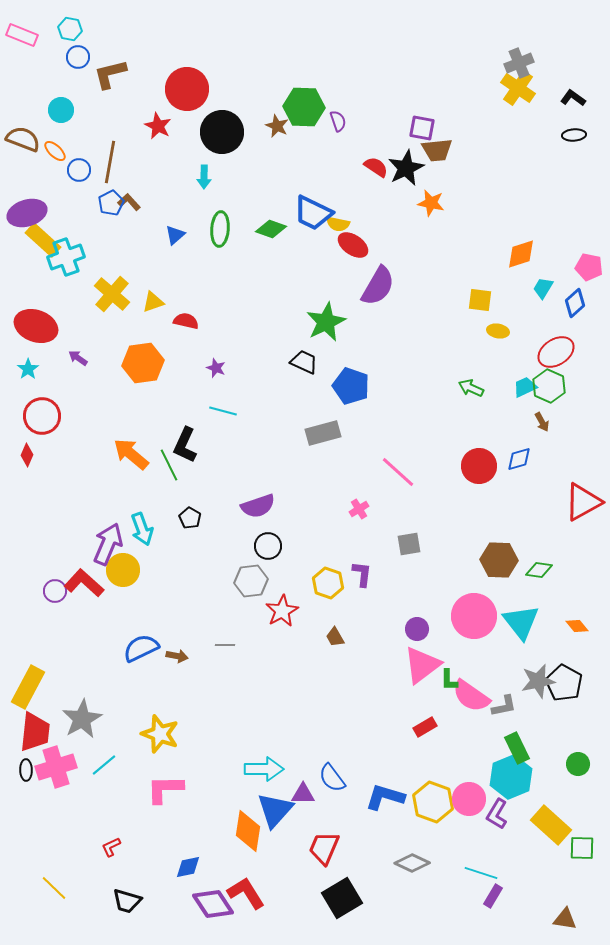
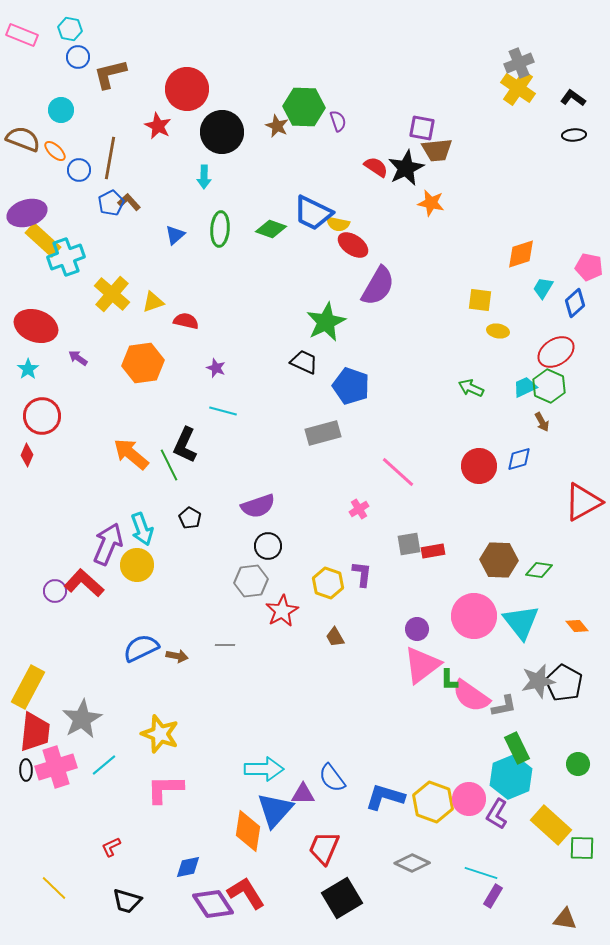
brown line at (110, 162): moved 4 px up
yellow circle at (123, 570): moved 14 px right, 5 px up
red rectangle at (425, 727): moved 8 px right, 176 px up; rotated 20 degrees clockwise
